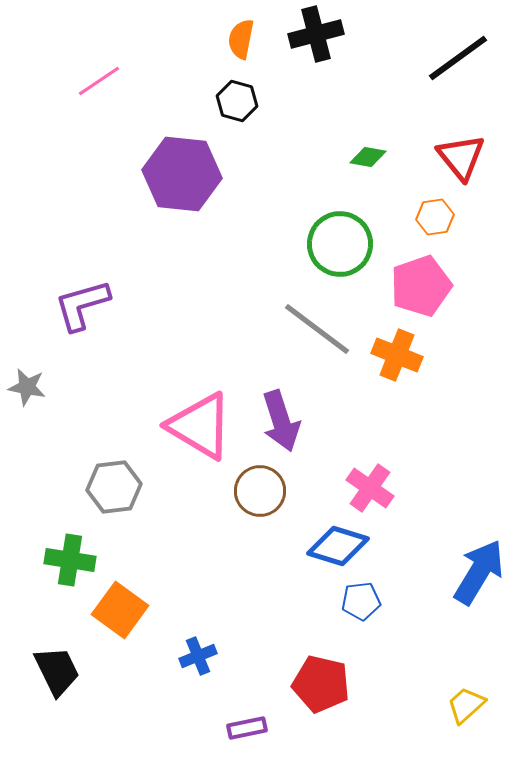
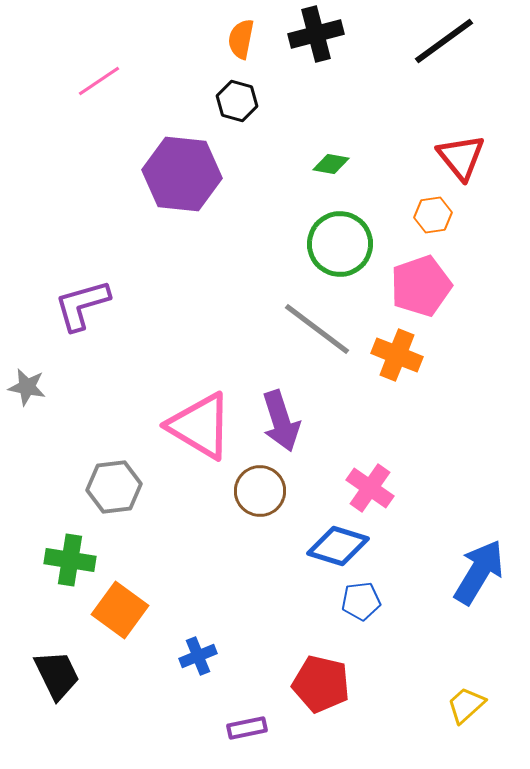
black line: moved 14 px left, 17 px up
green diamond: moved 37 px left, 7 px down
orange hexagon: moved 2 px left, 2 px up
black trapezoid: moved 4 px down
